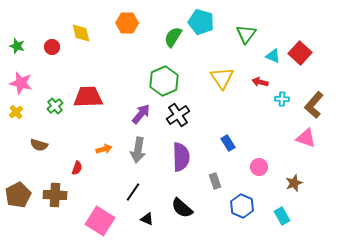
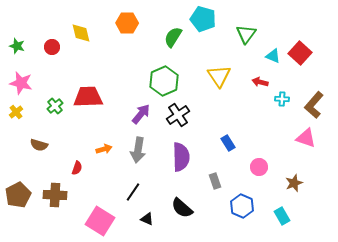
cyan pentagon: moved 2 px right, 3 px up
yellow triangle: moved 3 px left, 2 px up
